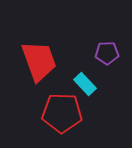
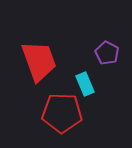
purple pentagon: rotated 30 degrees clockwise
cyan rectangle: rotated 20 degrees clockwise
